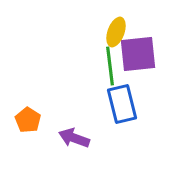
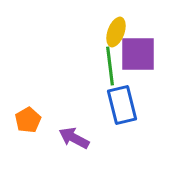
purple square: rotated 6 degrees clockwise
blue rectangle: moved 1 px down
orange pentagon: rotated 10 degrees clockwise
purple arrow: rotated 8 degrees clockwise
